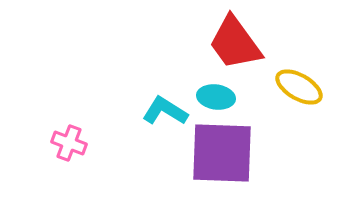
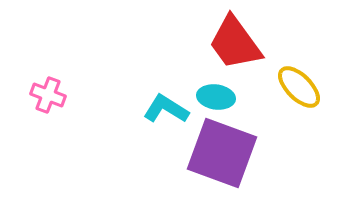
yellow ellipse: rotated 15 degrees clockwise
cyan L-shape: moved 1 px right, 2 px up
pink cross: moved 21 px left, 48 px up
purple square: rotated 18 degrees clockwise
